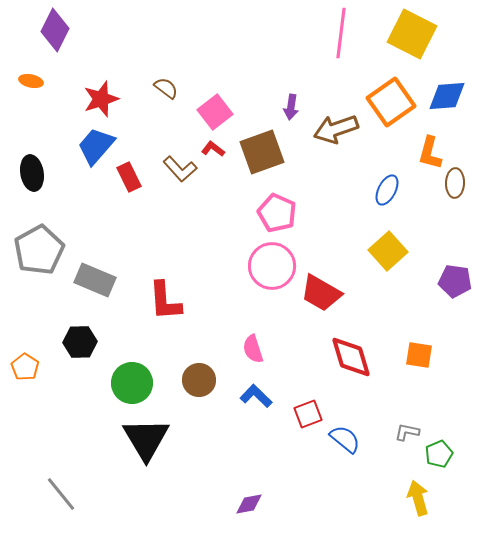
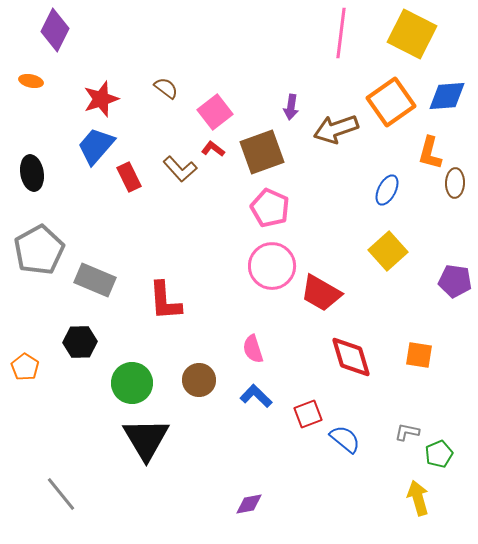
pink pentagon at (277, 213): moved 7 px left, 5 px up
